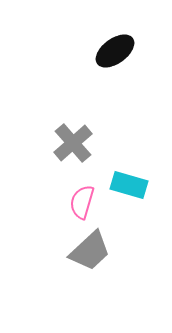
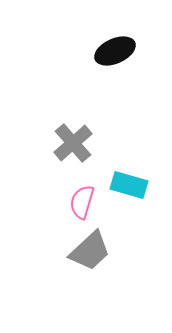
black ellipse: rotated 12 degrees clockwise
